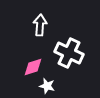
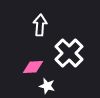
white cross: rotated 20 degrees clockwise
pink diamond: rotated 15 degrees clockwise
